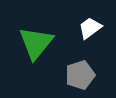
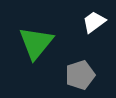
white trapezoid: moved 4 px right, 6 px up
